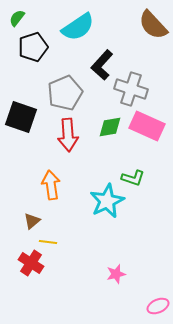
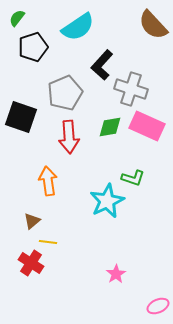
red arrow: moved 1 px right, 2 px down
orange arrow: moved 3 px left, 4 px up
pink star: rotated 18 degrees counterclockwise
